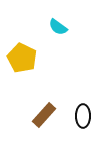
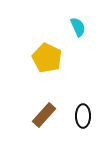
cyan semicircle: moved 20 px right; rotated 150 degrees counterclockwise
yellow pentagon: moved 25 px right
